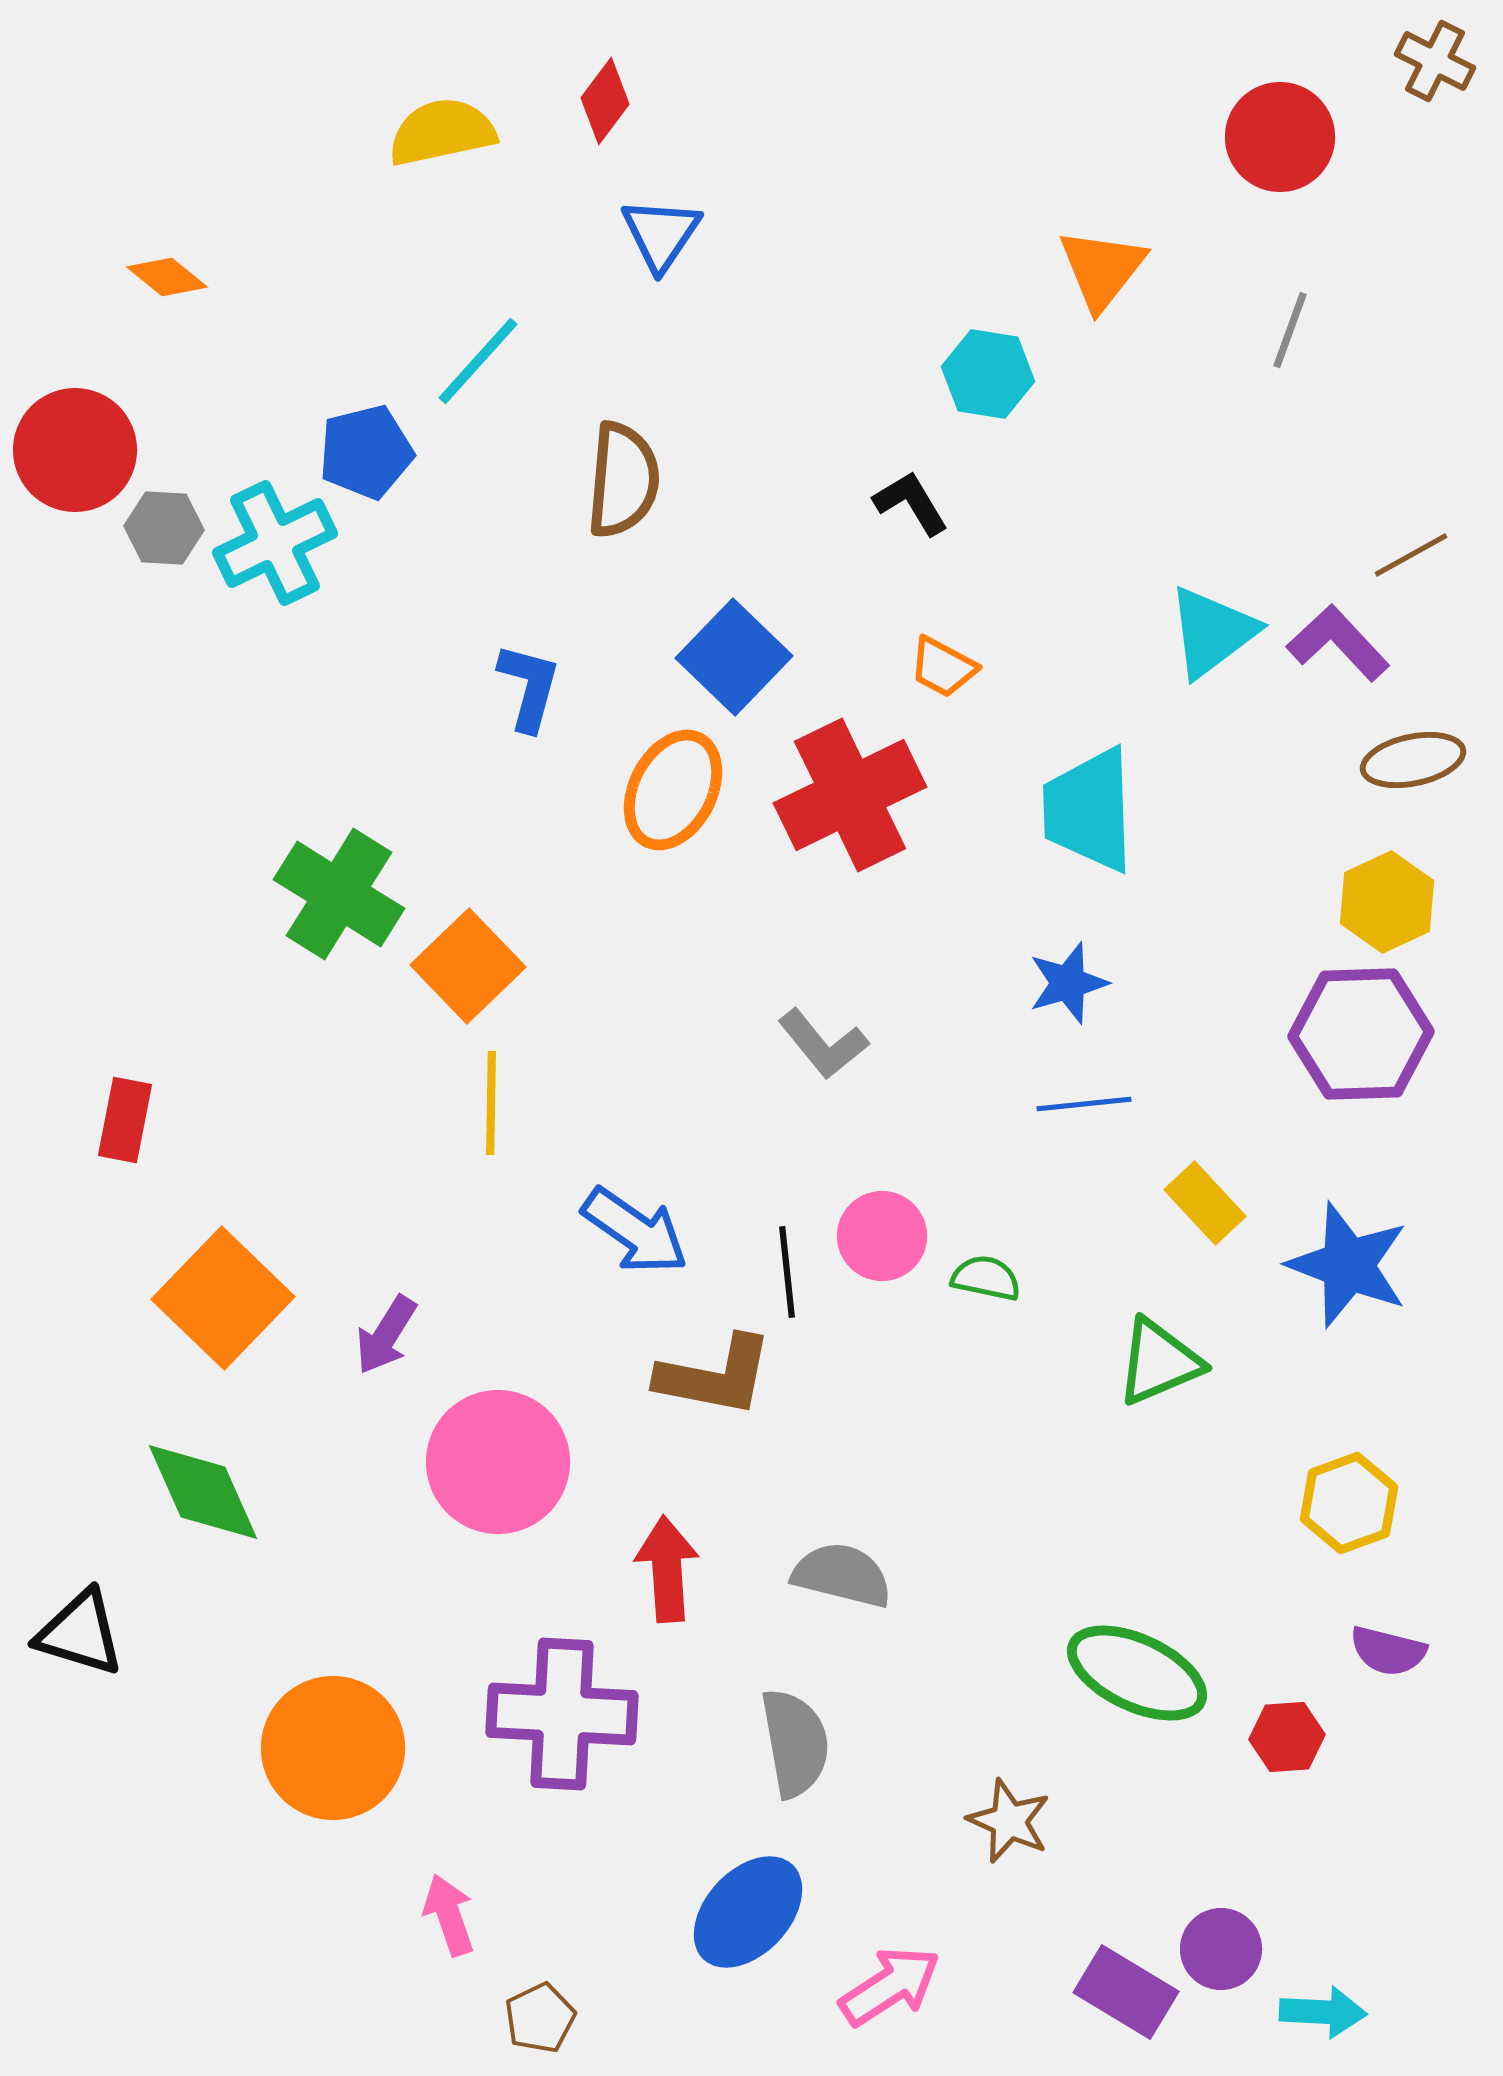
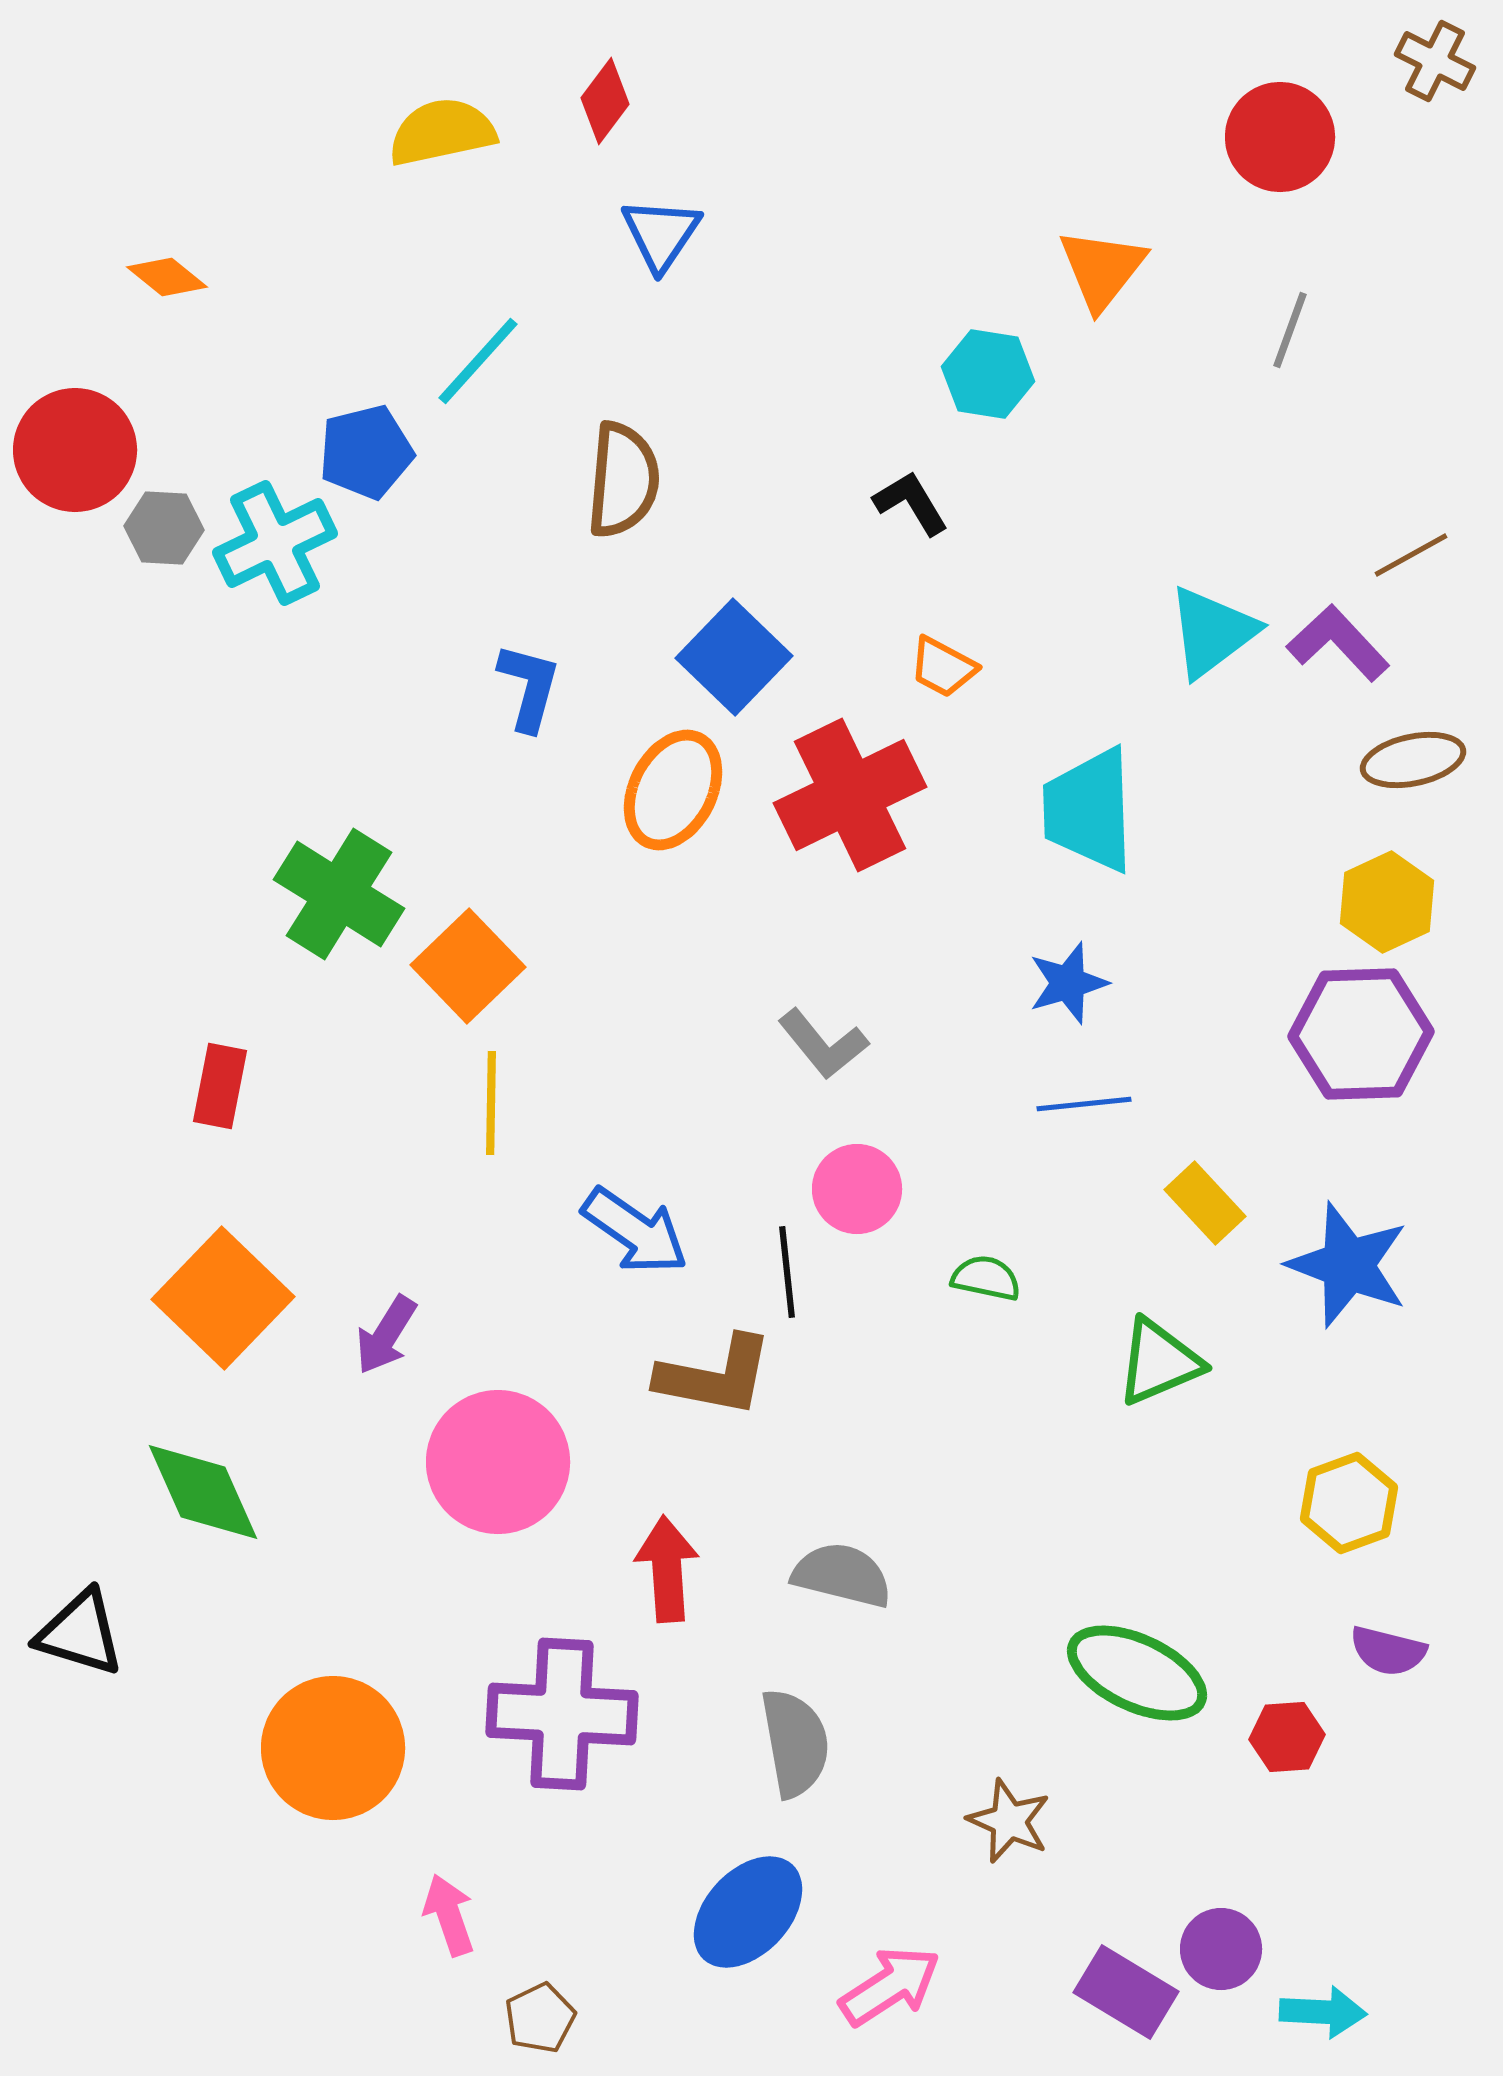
red rectangle at (125, 1120): moved 95 px right, 34 px up
pink circle at (882, 1236): moved 25 px left, 47 px up
